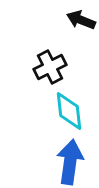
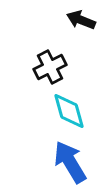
cyan diamond: rotated 9 degrees counterclockwise
blue arrow: rotated 39 degrees counterclockwise
